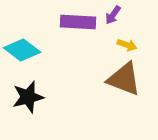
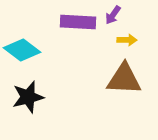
yellow arrow: moved 5 px up; rotated 18 degrees counterclockwise
brown triangle: rotated 18 degrees counterclockwise
